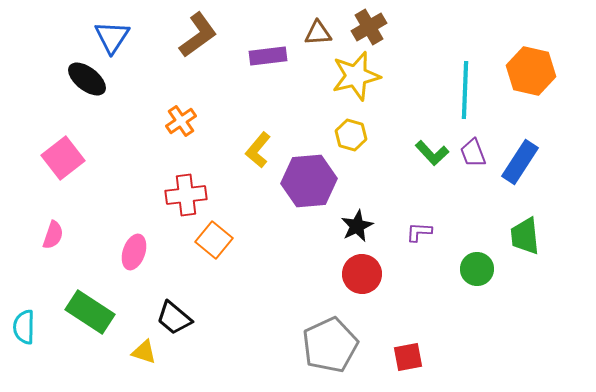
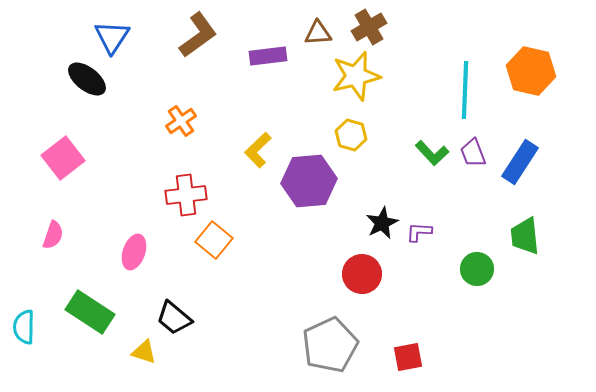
yellow L-shape: rotated 6 degrees clockwise
black star: moved 25 px right, 3 px up
